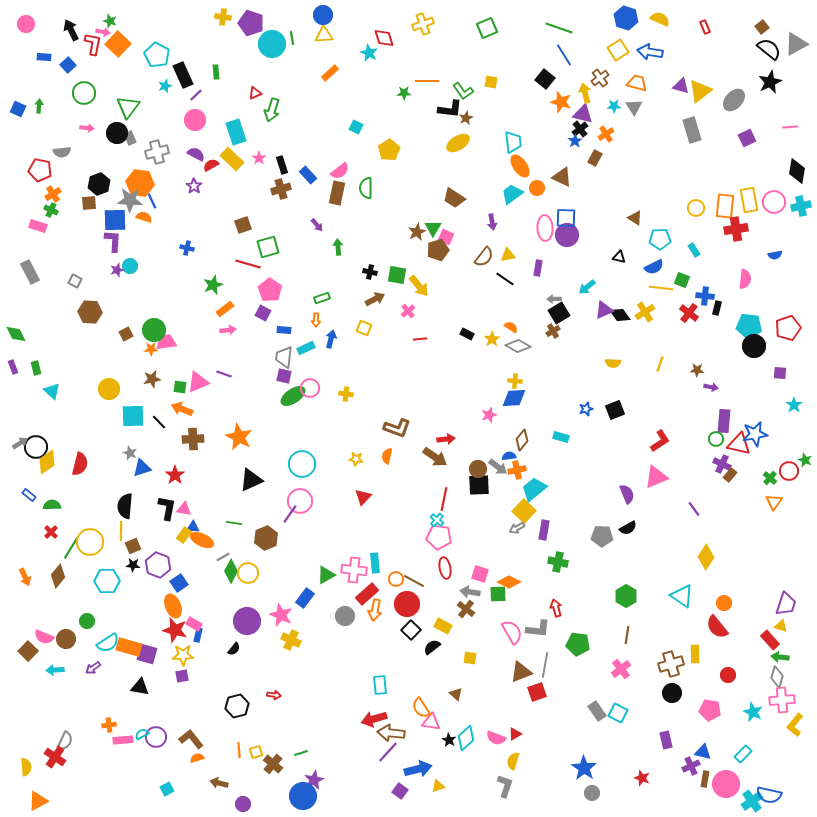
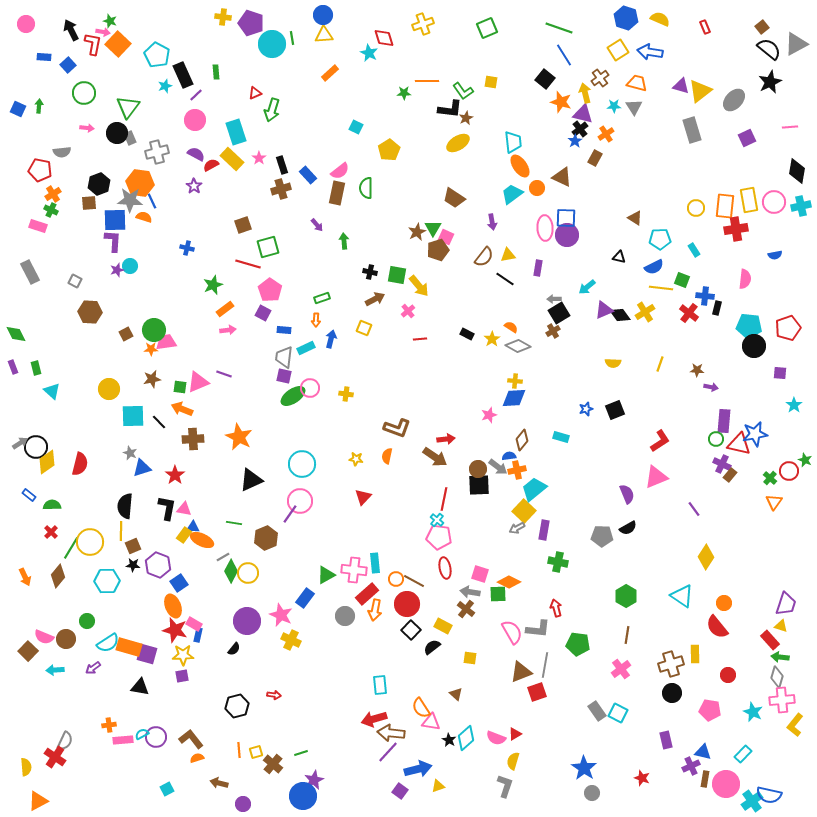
green arrow at (338, 247): moved 6 px right, 6 px up
